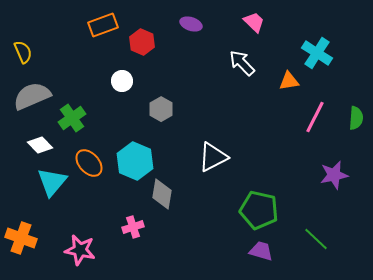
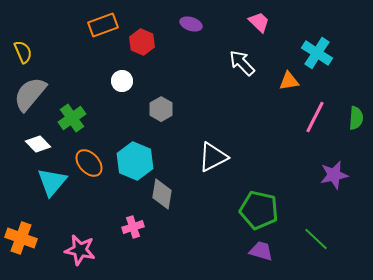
pink trapezoid: moved 5 px right
gray semicircle: moved 2 px left, 2 px up; rotated 27 degrees counterclockwise
white diamond: moved 2 px left, 1 px up
